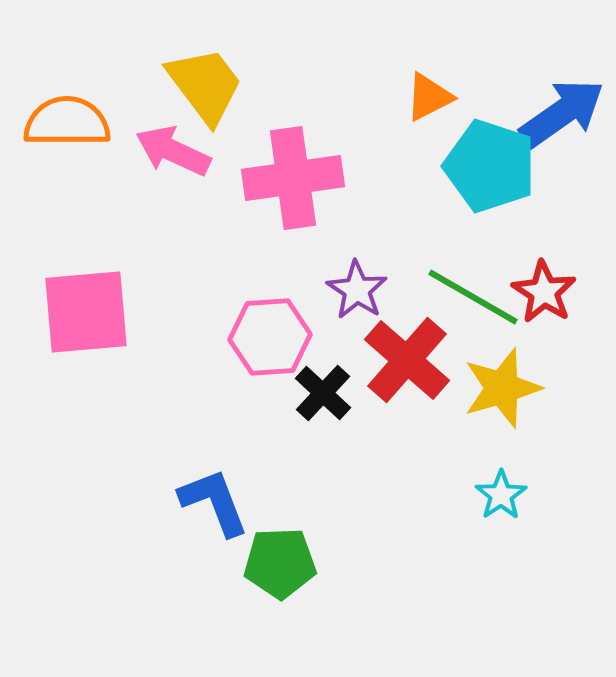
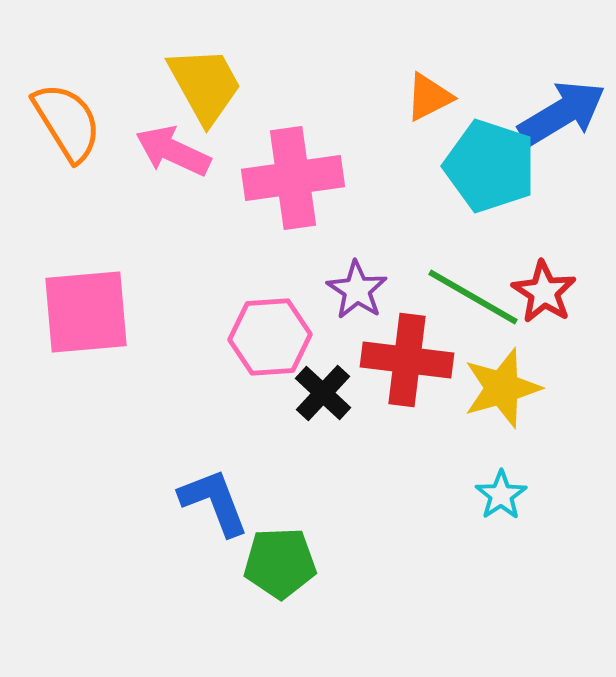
yellow trapezoid: rotated 8 degrees clockwise
blue arrow: rotated 4 degrees clockwise
orange semicircle: rotated 58 degrees clockwise
red cross: rotated 34 degrees counterclockwise
